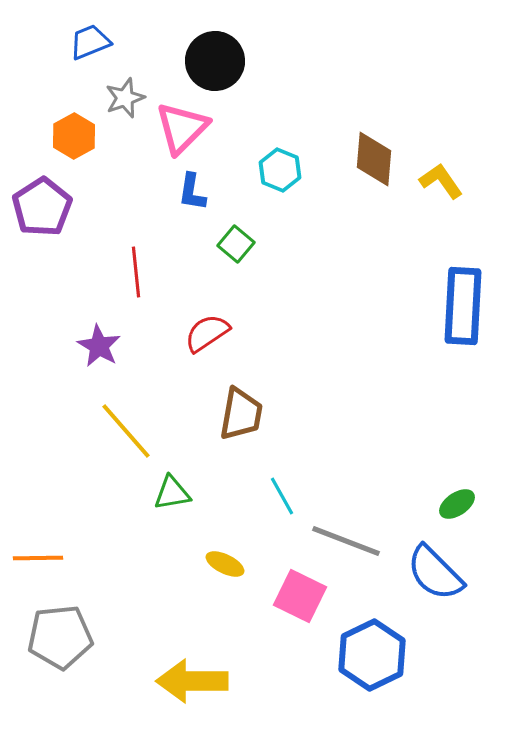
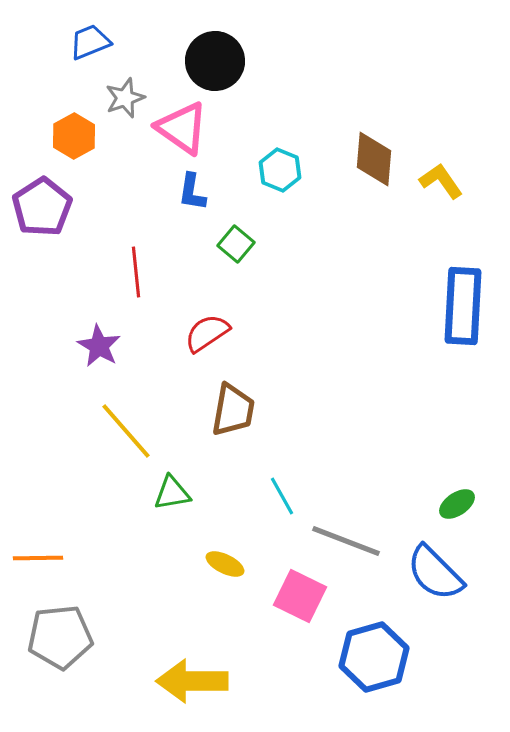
pink triangle: rotated 40 degrees counterclockwise
brown trapezoid: moved 8 px left, 4 px up
blue hexagon: moved 2 px right, 2 px down; rotated 10 degrees clockwise
